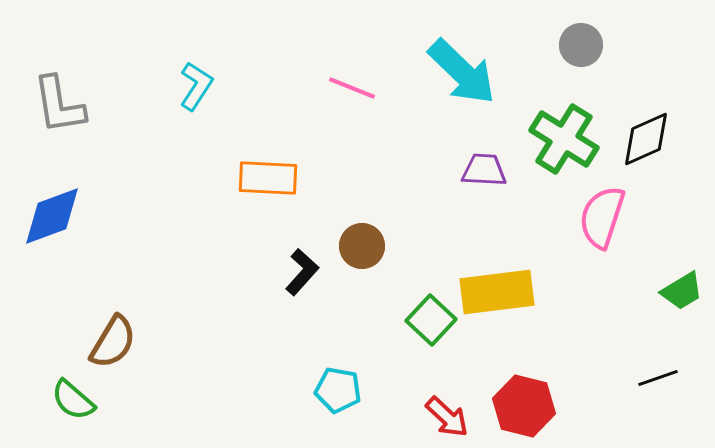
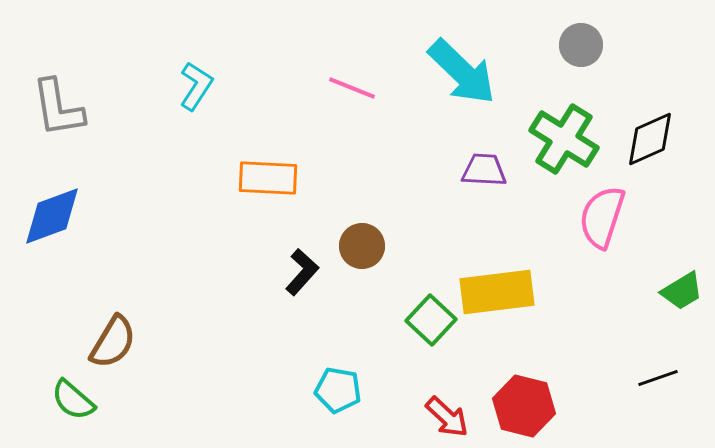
gray L-shape: moved 1 px left, 3 px down
black diamond: moved 4 px right
